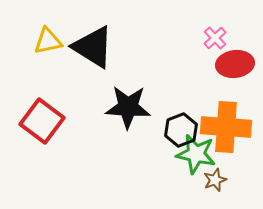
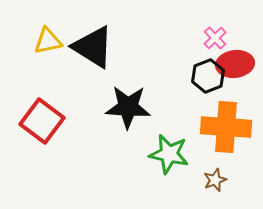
black hexagon: moved 27 px right, 54 px up
green star: moved 27 px left
